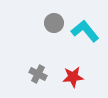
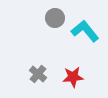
gray circle: moved 1 px right, 5 px up
gray cross: rotated 12 degrees clockwise
